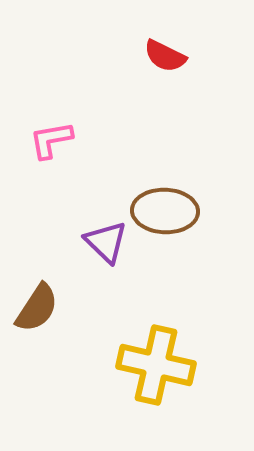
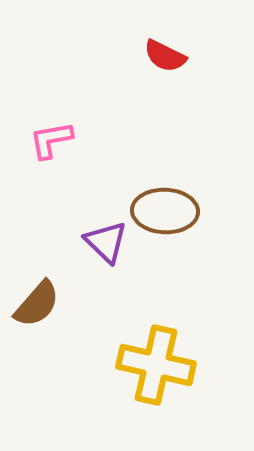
brown semicircle: moved 4 px up; rotated 8 degrees clockwise
